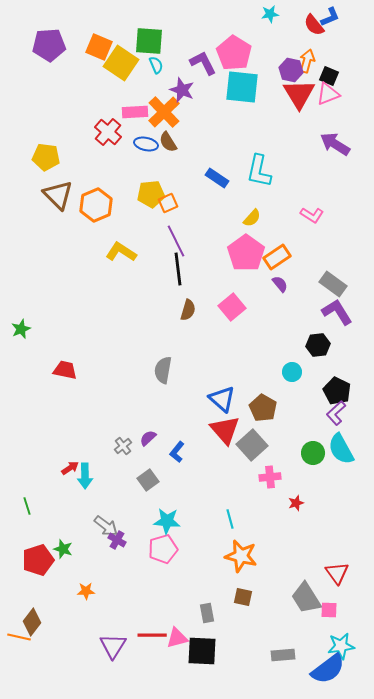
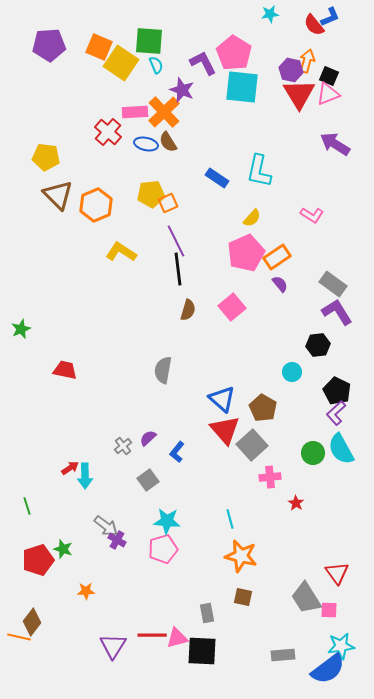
pink pentagon at (246, 253): rotated 12 degrees clockwise
red star at (296, 503): rotated 21 degrees counterclockwise
